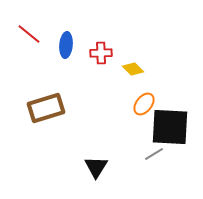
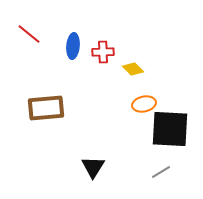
blue ellipse: moved 7 px right, 1 px down
red cross: moved 2 px right, 1 px up
orange ellipse: rotated 40 degrees clockwise
brown rectangle: rotated 12 degrees clockwise
black square: moved 2 px down
gray line: moved 7 px right, 18 px down
black triangle: moved 3 px left
